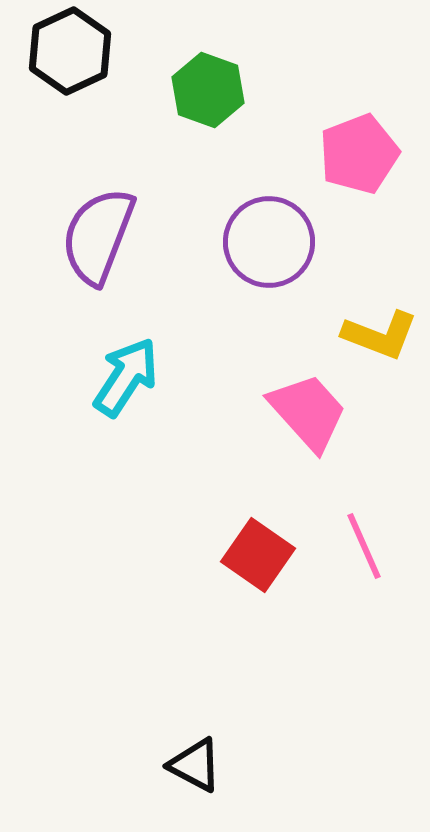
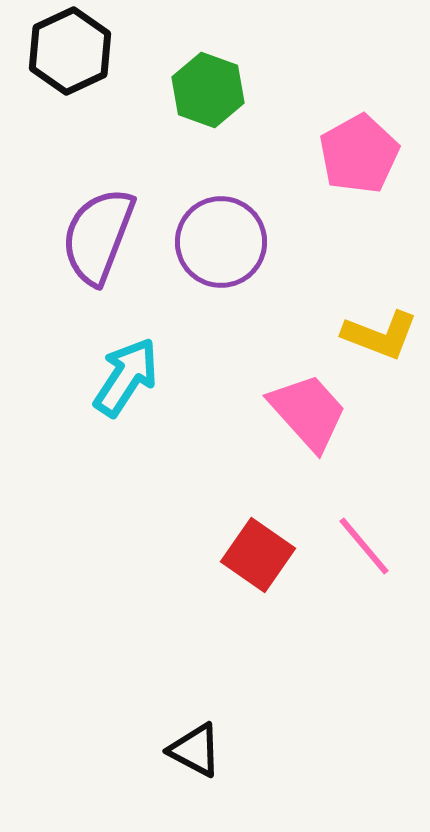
pink pentagon: rotated 8 degrees counterclockwise
purple circle: moved 48 px left
pink line: rotated 16 degrees counterclockwise
black triangle: moved 15 px up
